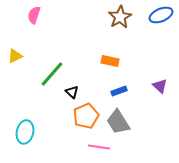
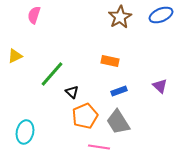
orange pentagon: moved 1 px left
